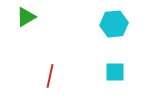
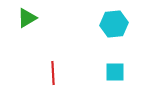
green triangle: moved 1 px right, 1 px down
red line: moved 3 px right, 3 px up; rotated 15 degrees counterclockwise
